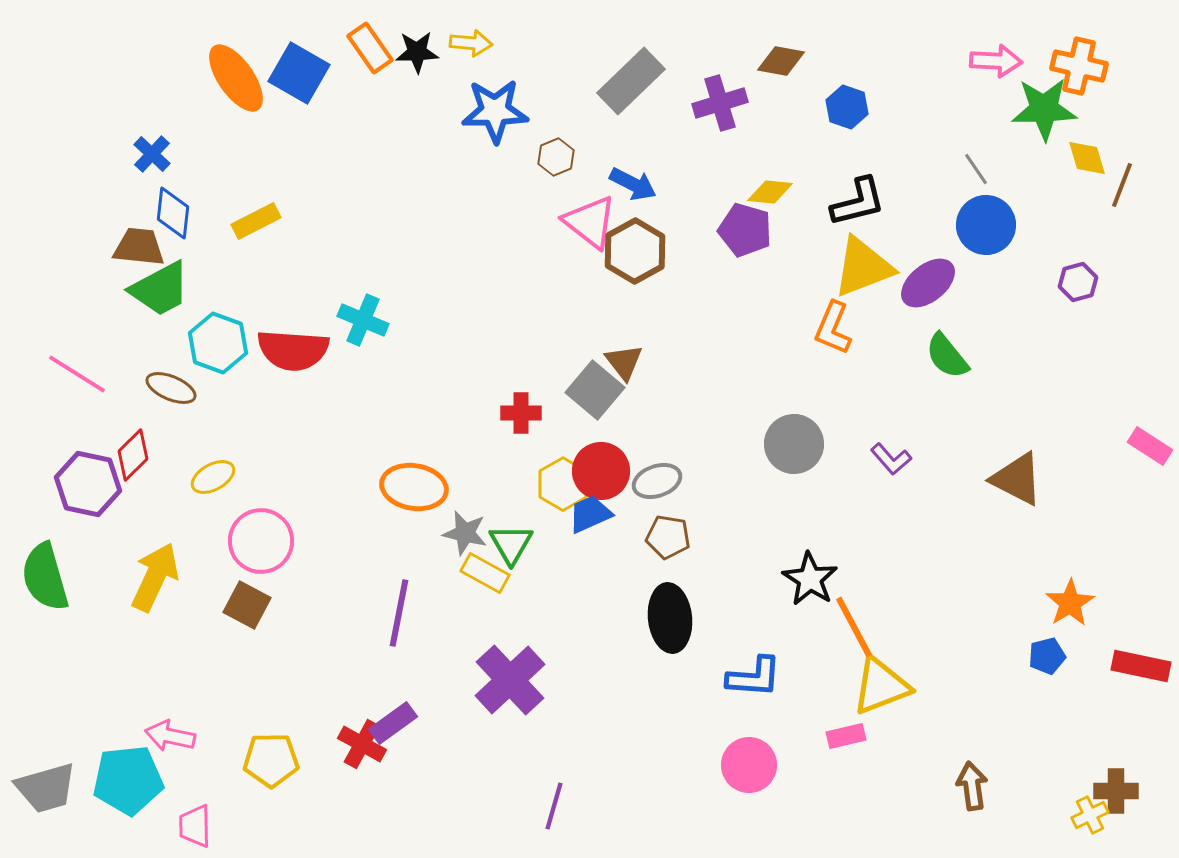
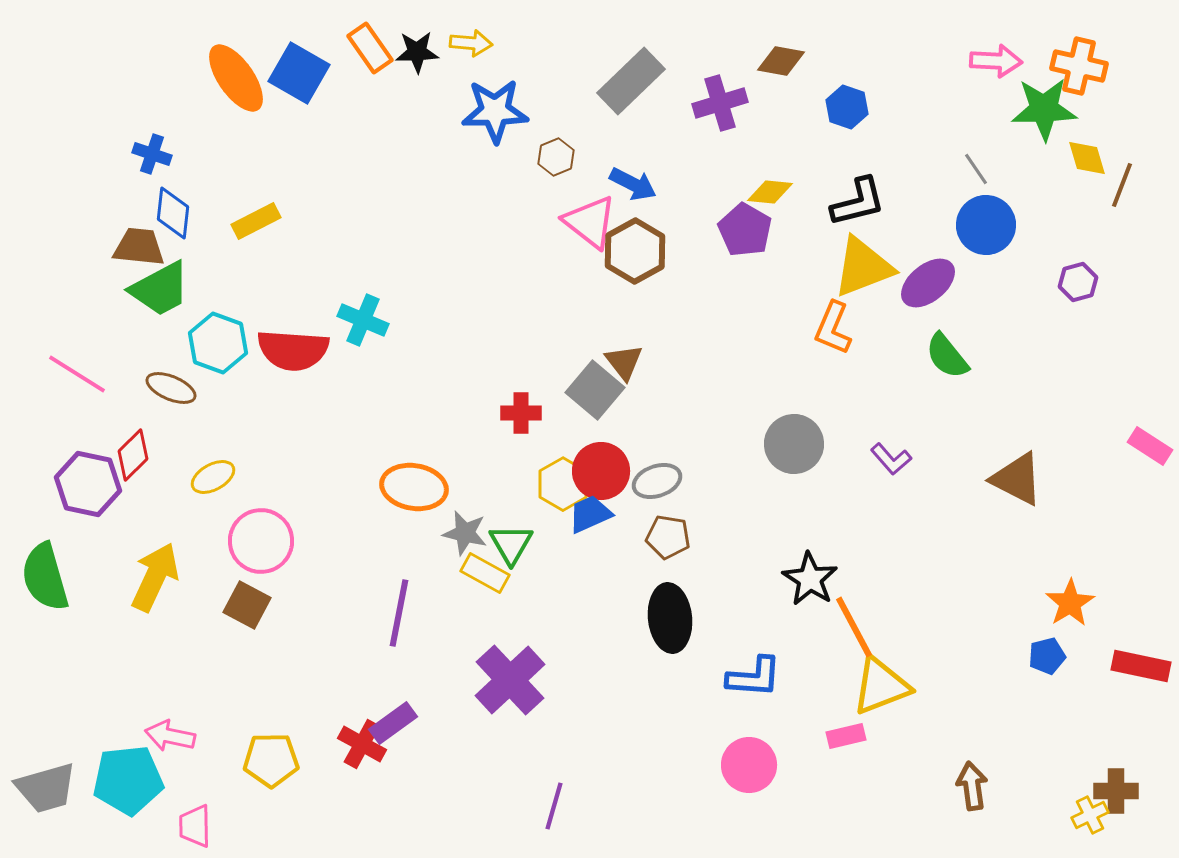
blue cross at (152, 154): rotated 24 degrees counterclockwise
purple pentagon at (745, 230): rotated 14 degrees clockwise
